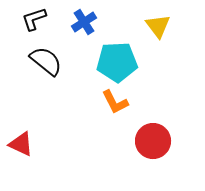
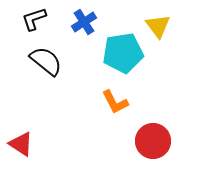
cyan pentagon: moved 6 px right, 9 px up; rotated 6 degrees counterclockwise
red triangle: rotated 8 degrees clockwise
